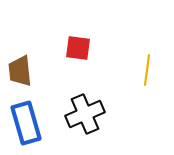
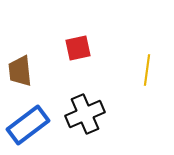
red square: rotated 20 degrees counterclockwise
blue rectangle: moved 2 px right, 2 px down; rotated 69 degrees clockwise
